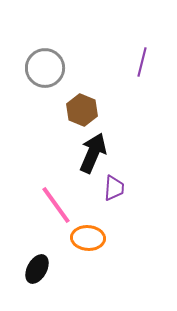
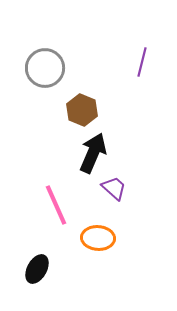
purple trapezoid: rotated 52 degrees counterclockwise
pink line: rotated 12 degrees clockwise
orange ellipse: moved 10 px right
